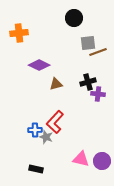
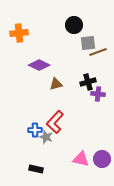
black circle: moved 7 px down
purple circle: moved 2 px up
